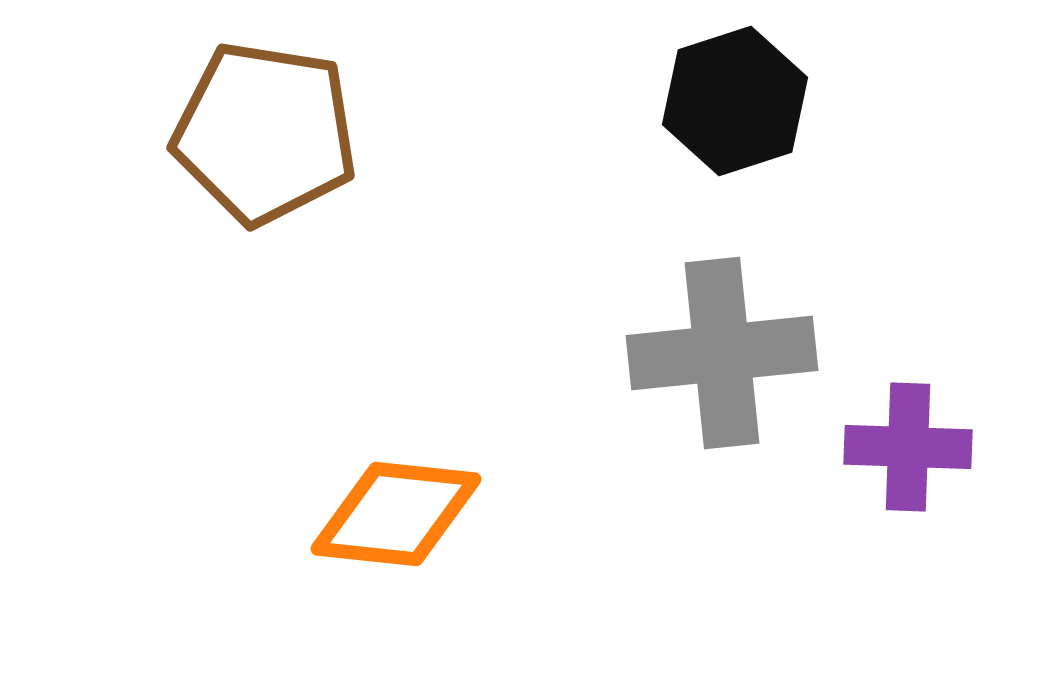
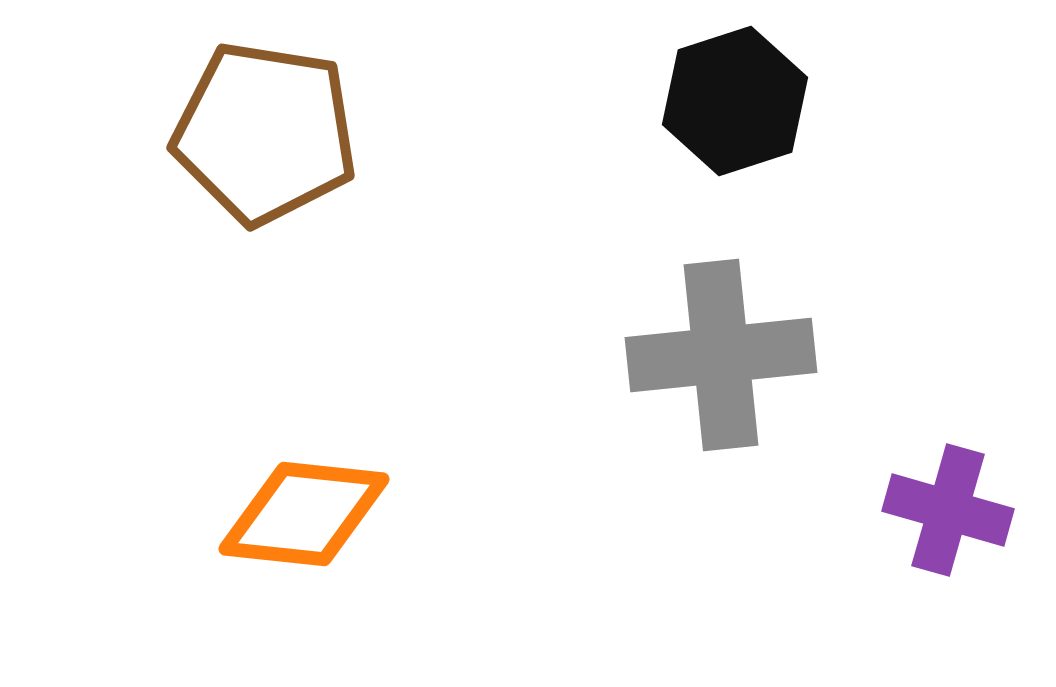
gray cross: moved 1 px left, 2 px down
purple cross: moved 40 px right, 63 px down; rotated 14 degrees clockwise
orange diamond: moved 92 px left
